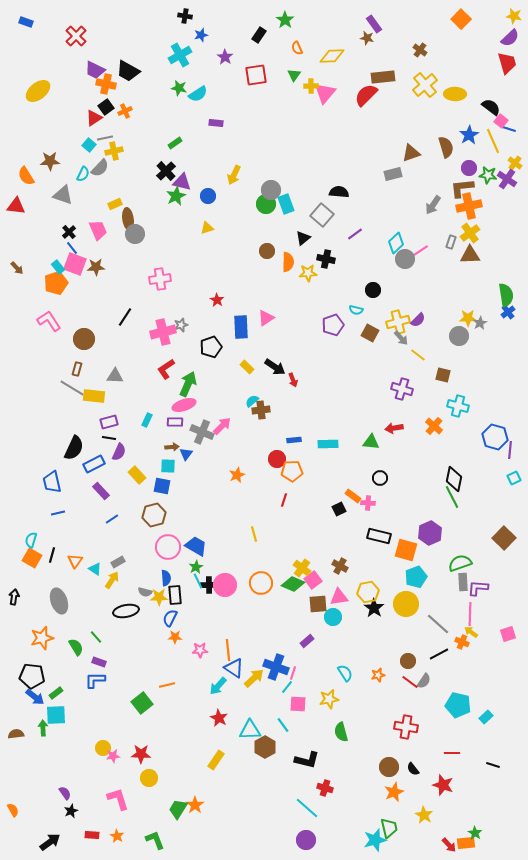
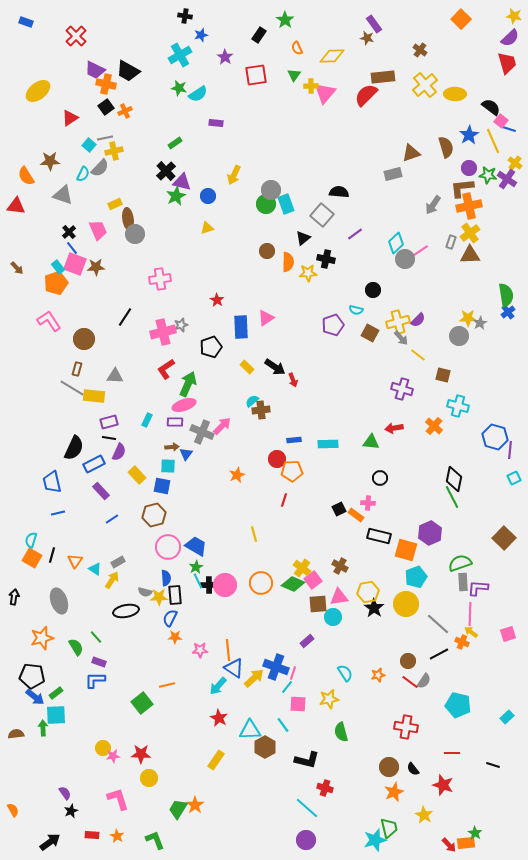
red triangle at (94, 118): moved 24 px left
orange rectangle at (353, 496): moved 3 px right, 19 px down
cyan rectangle at (486, 717): moved 21 px right
